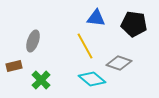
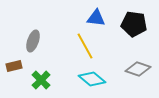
gray diamond: moved 19 px right, 6 px down
